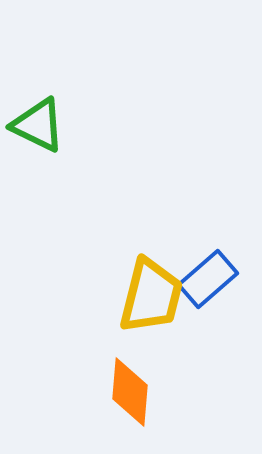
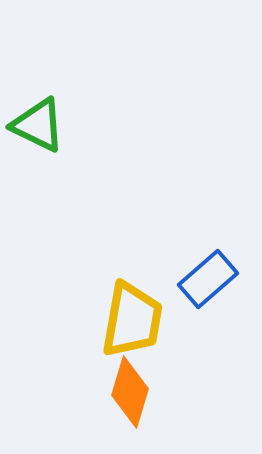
yellow trapezoid: moved 19 px left, 24 px down; rotated 4 degrees counterclockwise
orange diamond: rotated 12 degrees clockwise
